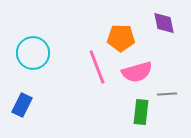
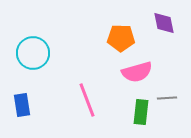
pink line: moved 10 px left, 33 px down
gray line: moved 4 px down
blue rectangle: rotated 35 degrees counterclockwise
